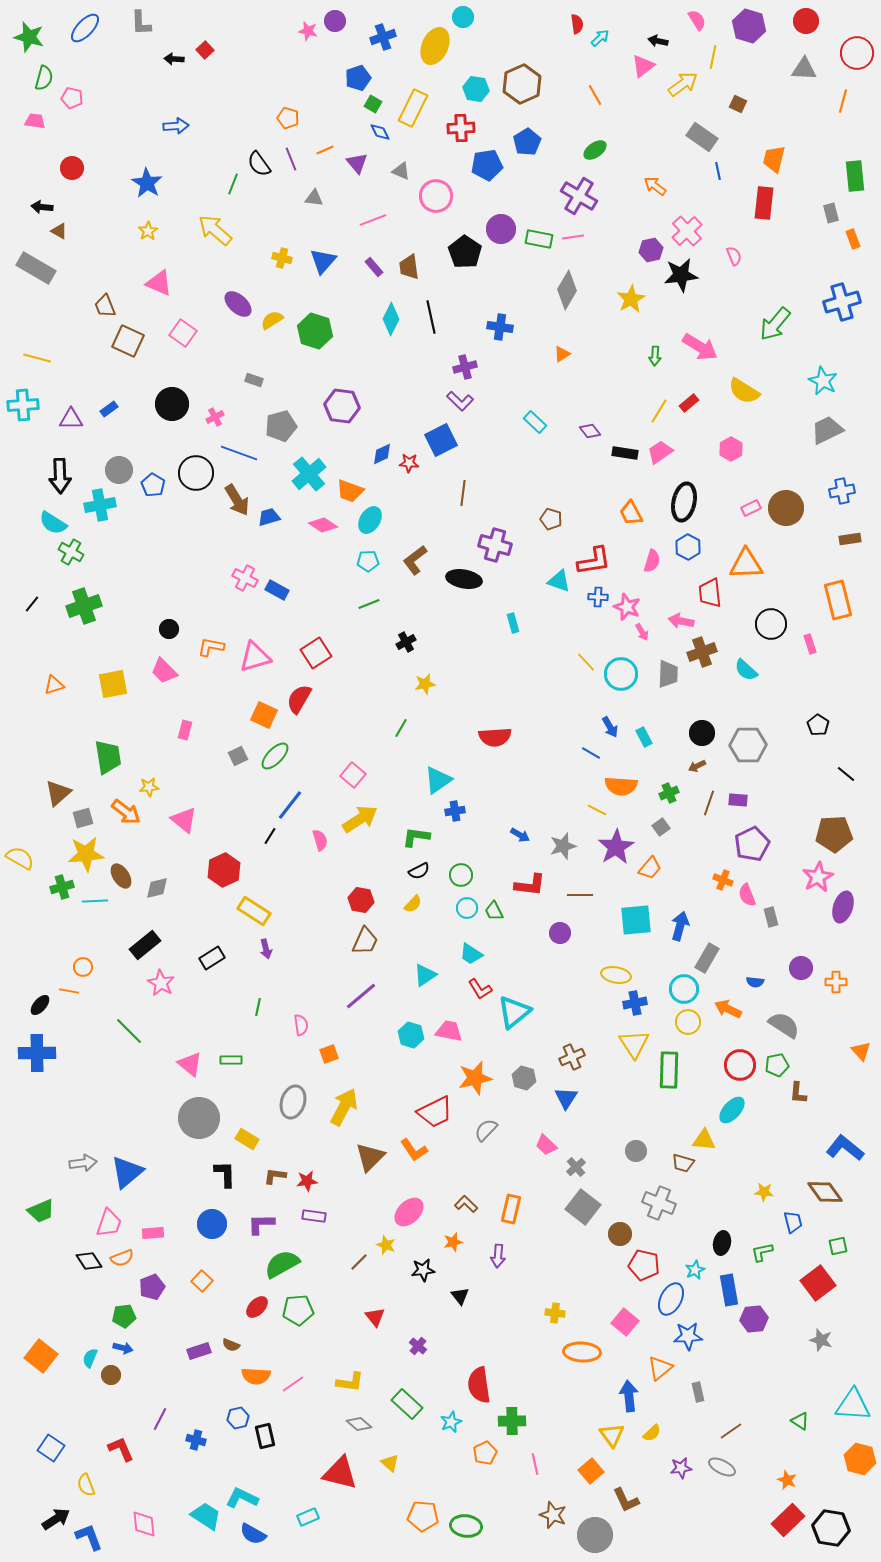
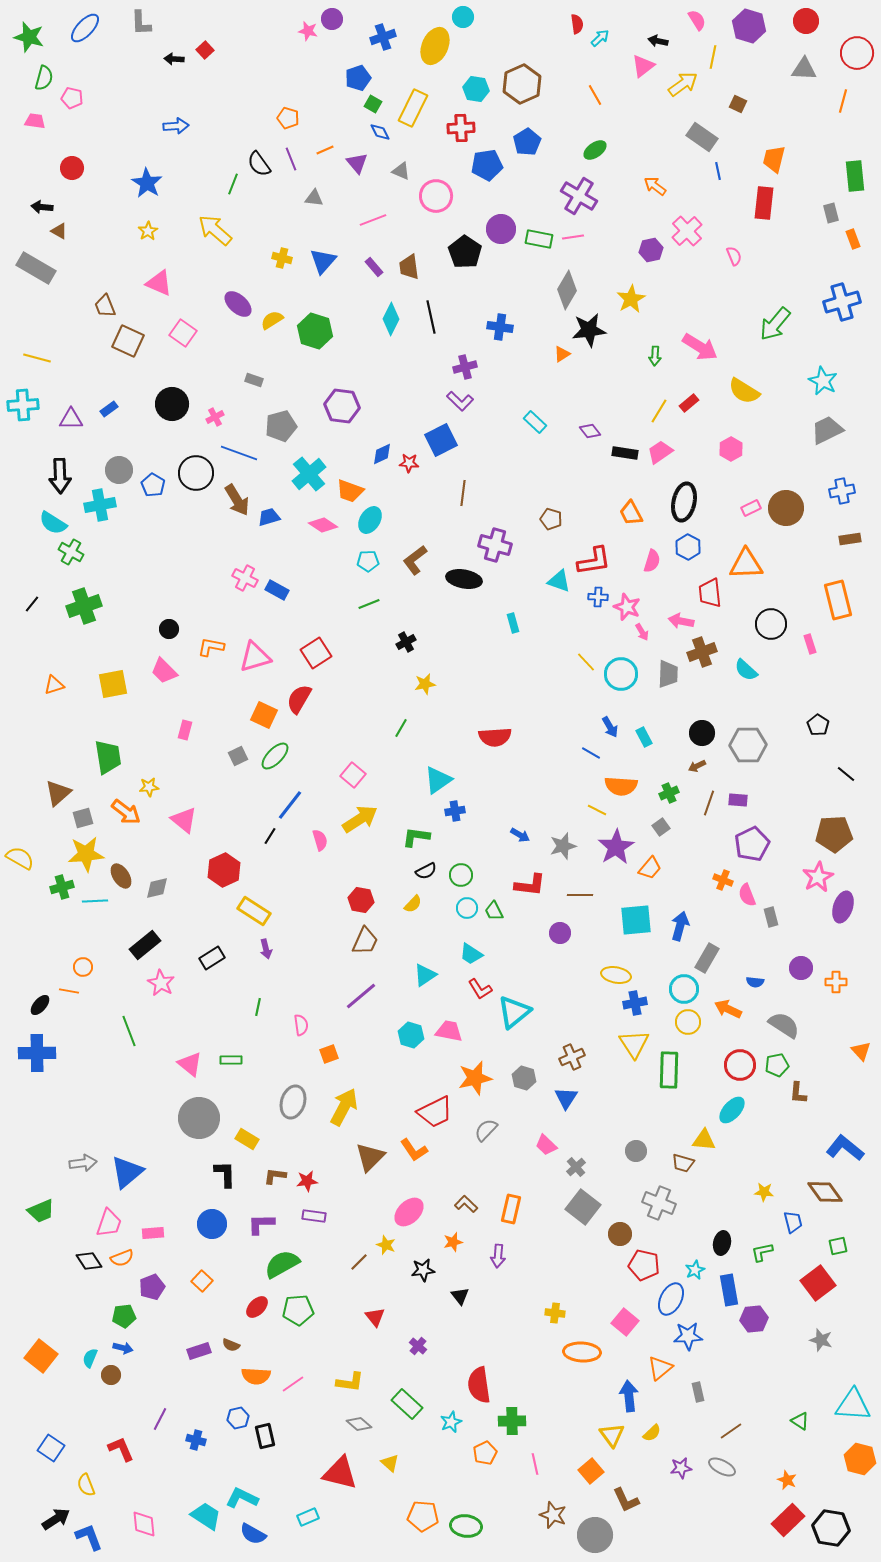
purple circle at (335, 21): moved 3 px left, 2 px up
black star at (681, 275): moved 92 px left, 55 px down
black semicircle at (419, 871): moved 7 px right
green line at (129, 1031): rotated 24 degrees clockwise
